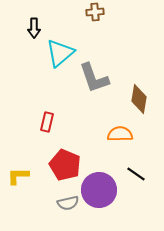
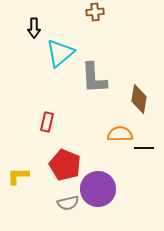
gray L-shape: rotated 16 degrees clockwise
black line: moved 8 px right, 26 px up; rotated 36 degrees counterclockwise
purple circle: moved 1 px left, 1 px up
